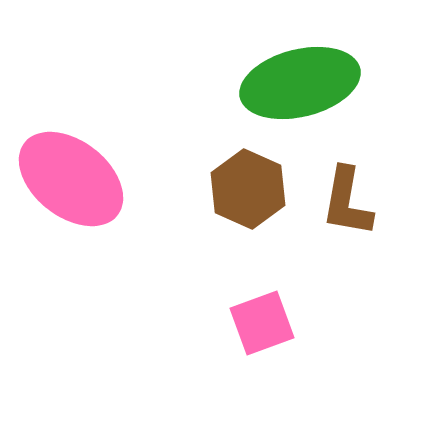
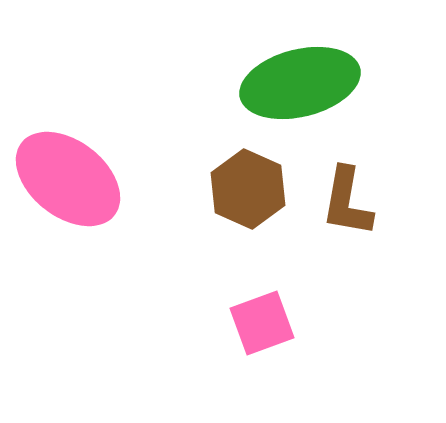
pink ellipse: moved 3 px left
